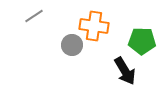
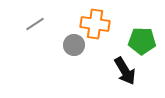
gray line: moved 1 px right, 8 px down
orange cross: moved 1 px right, 2 px up
gray circle: moved 2 px right
